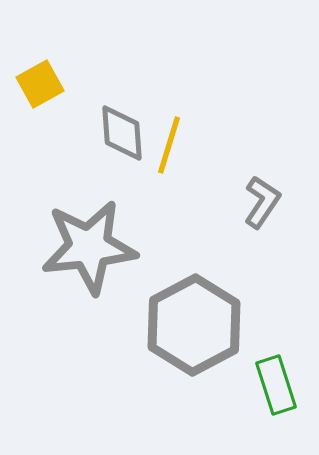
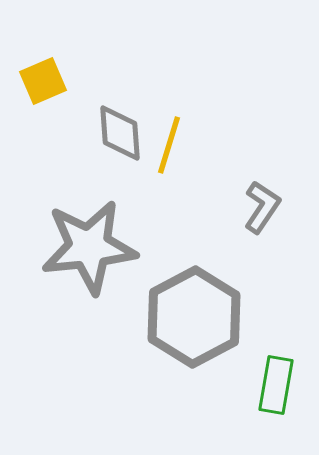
yellow square: moved 3 px right, 3 px up; rotated 6 degrees clockwise
gray diamond: moved 2 px left
gray L-shape: moved 5 px down
gray hexagon: moved 8 px up
green rectangle: rotated 28 degrees clockwise
